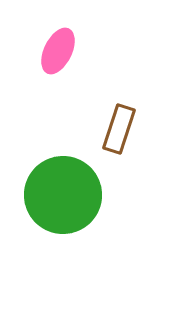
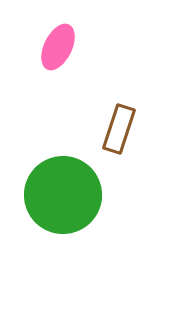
pink ellipse: moved 4 px up
